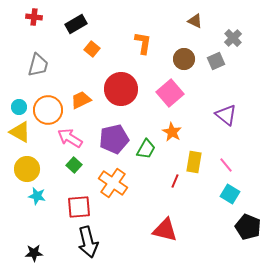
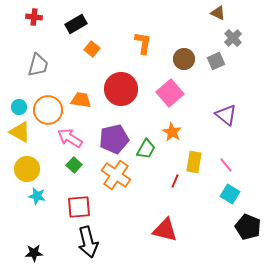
brown triangle: moved 23 px right, 8 px up
orange trapezoid: rotated 35 degrees clockwise
orange cross: moved 3 px right, 8 px up
